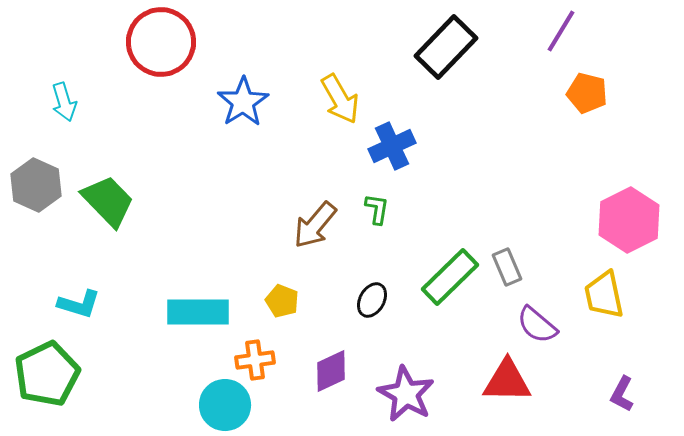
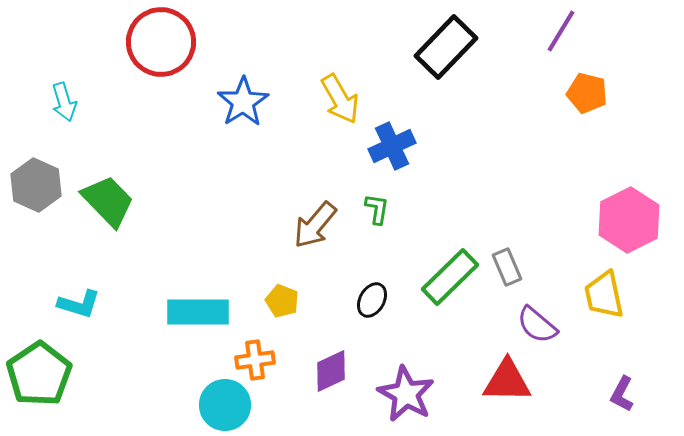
green pentagon: moved 8 px left; rotated 8 degrees counterclockwise
